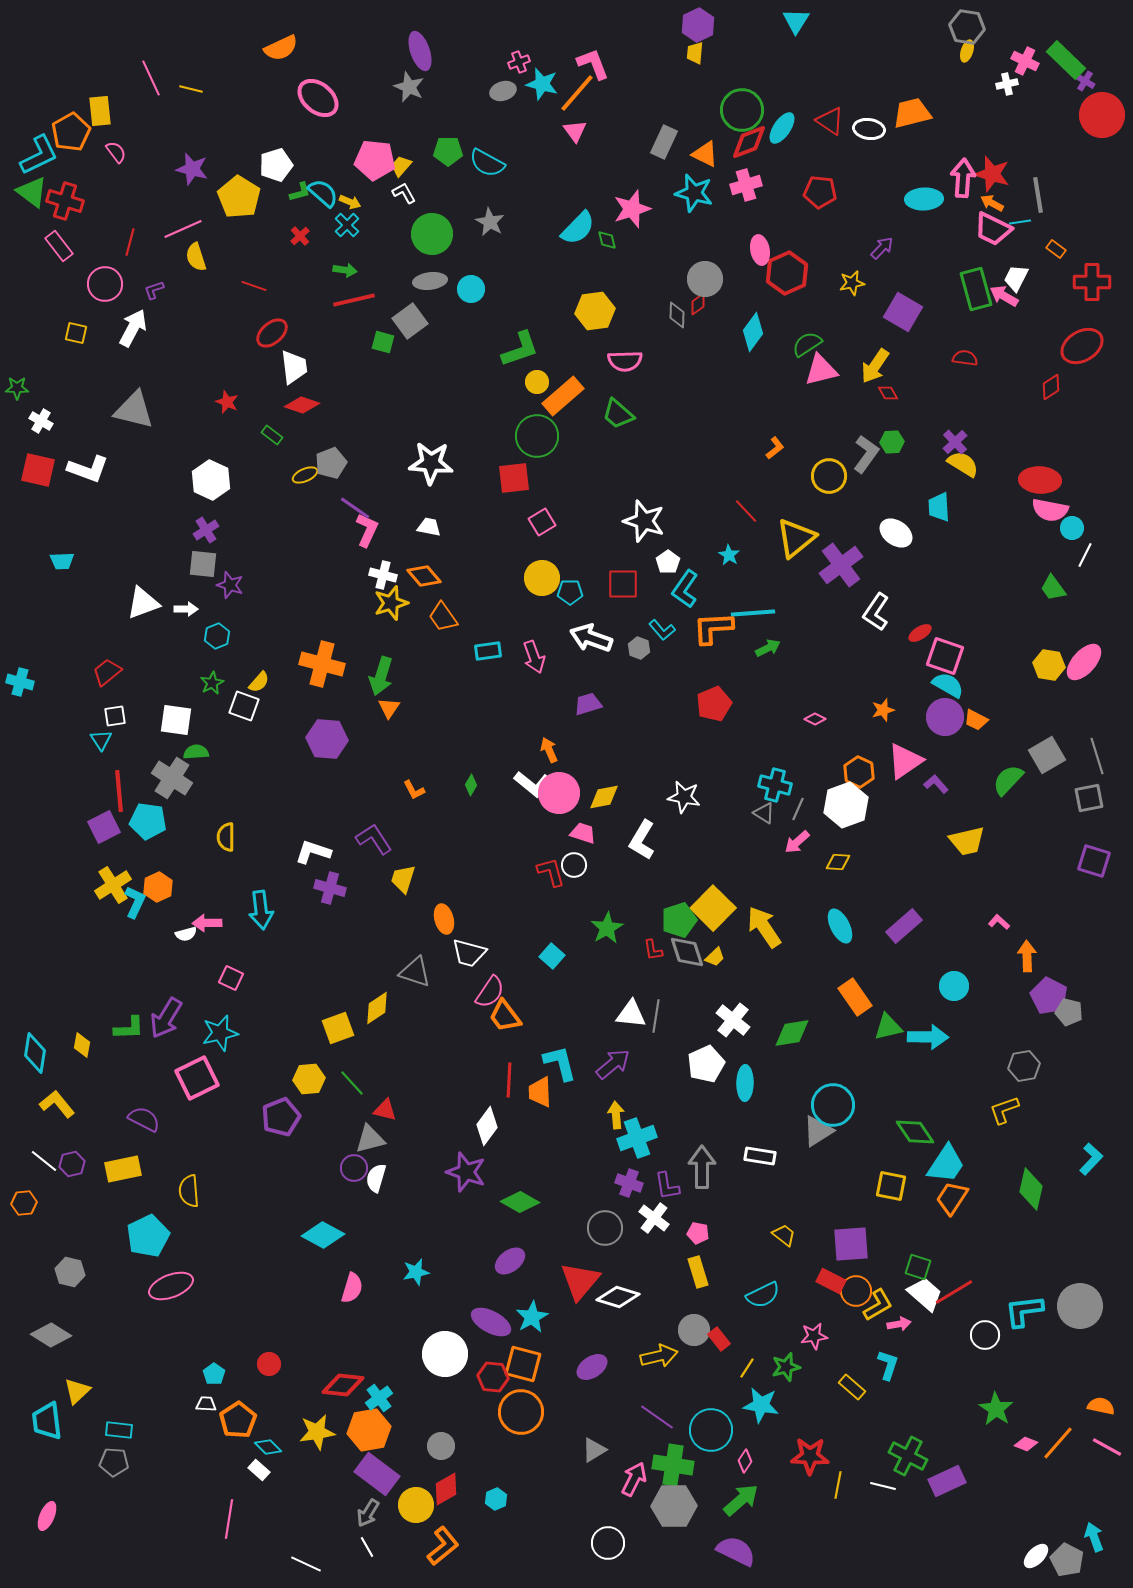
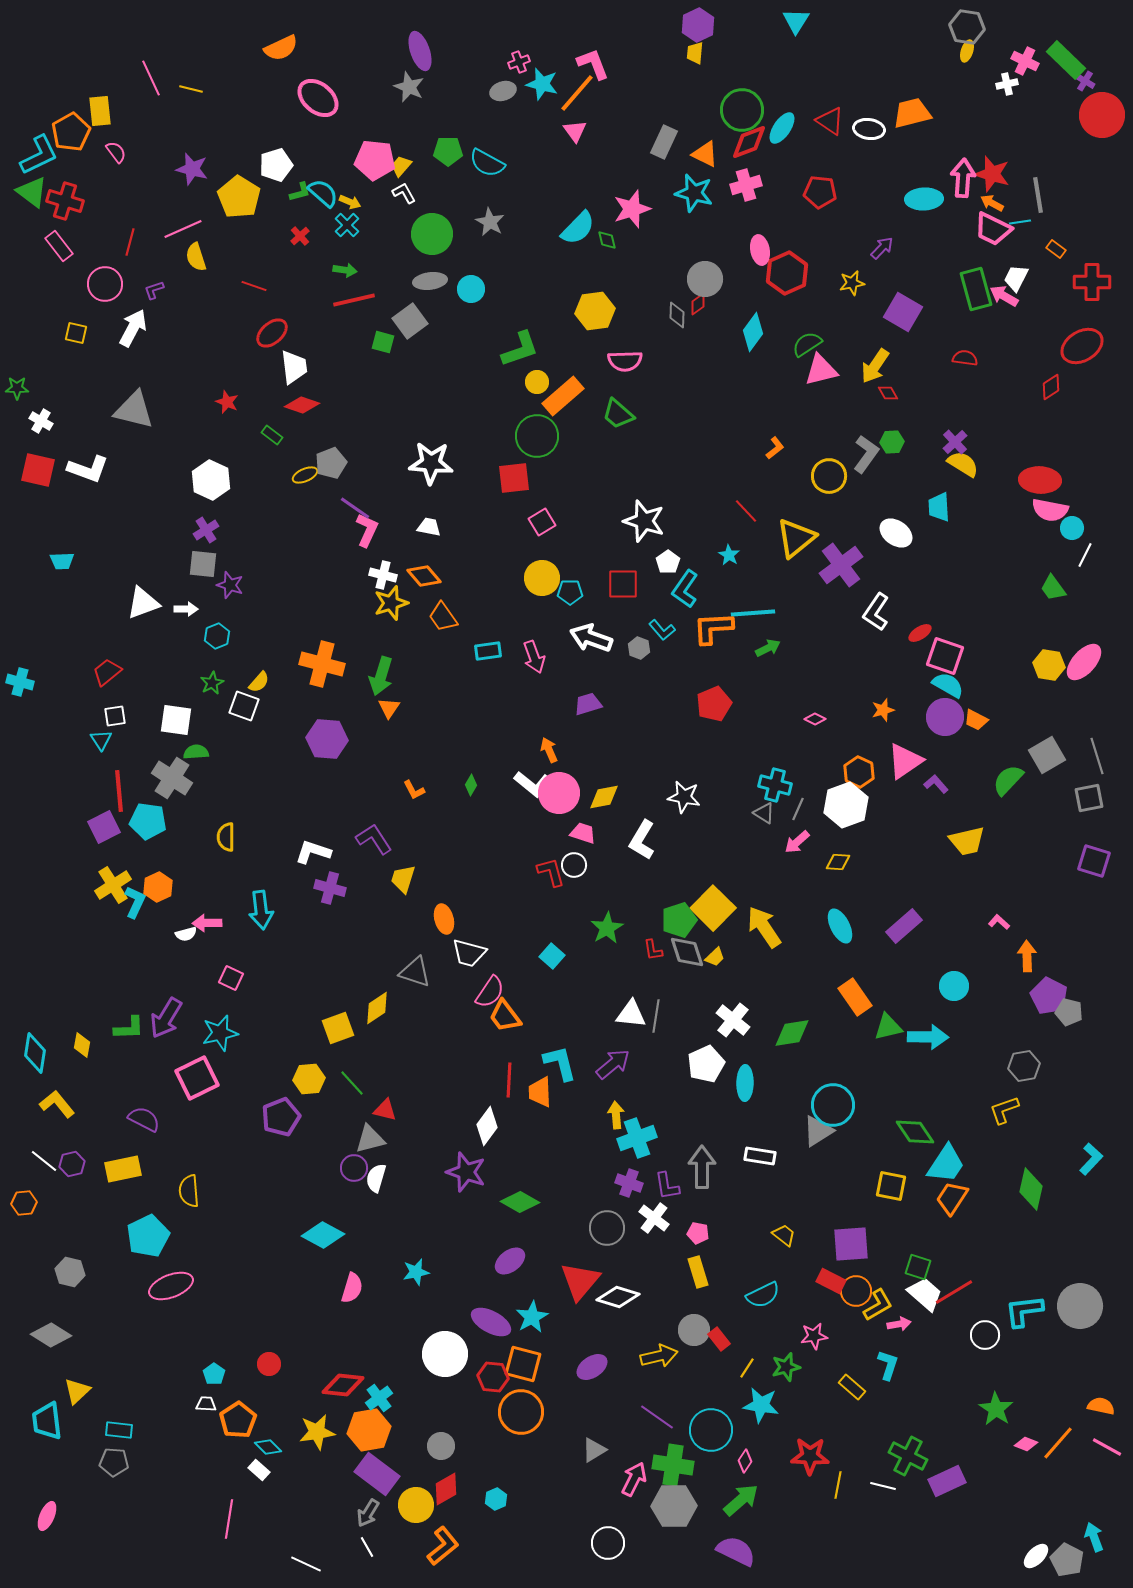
gray circle at (605, 1228): moved 2 px right
